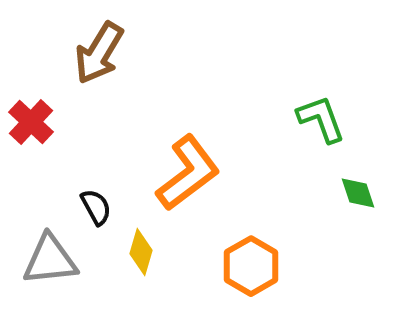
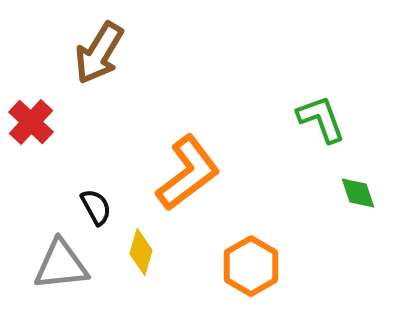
gray triangle: moved 11 px right, 5 px down
